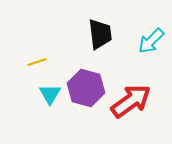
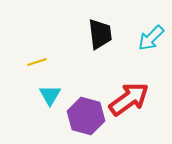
cyan arrow: moved 3 px up
purple hexagon: moved 28 px down
cyan triangle: moved 1 px down
red arrow: moved 2 px left, 2 px up
